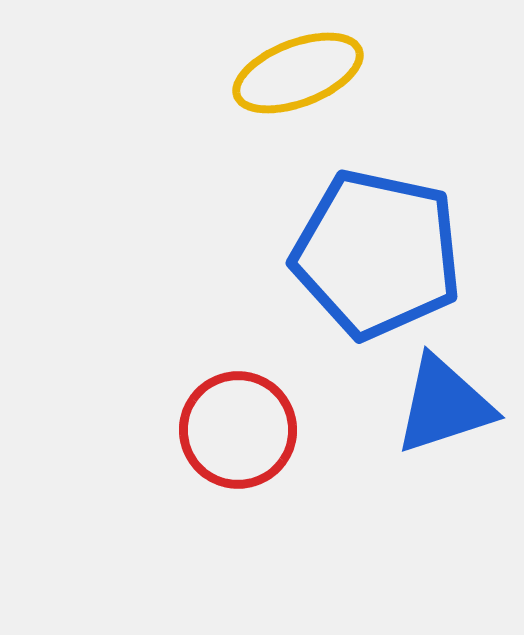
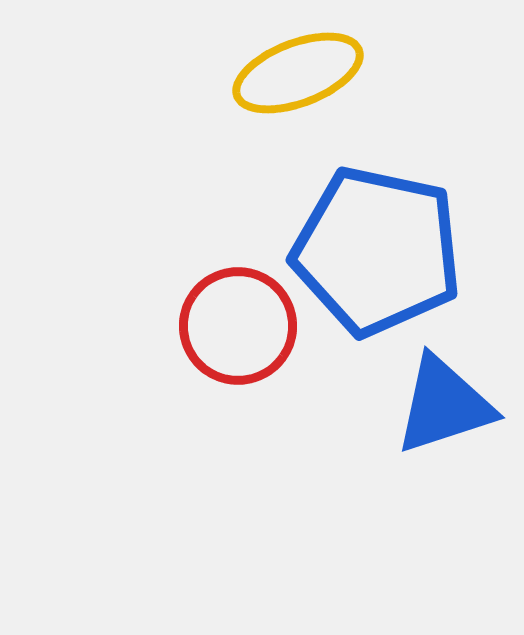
blue pentagon: moved 3 px up
red circle: moved 104 px up
